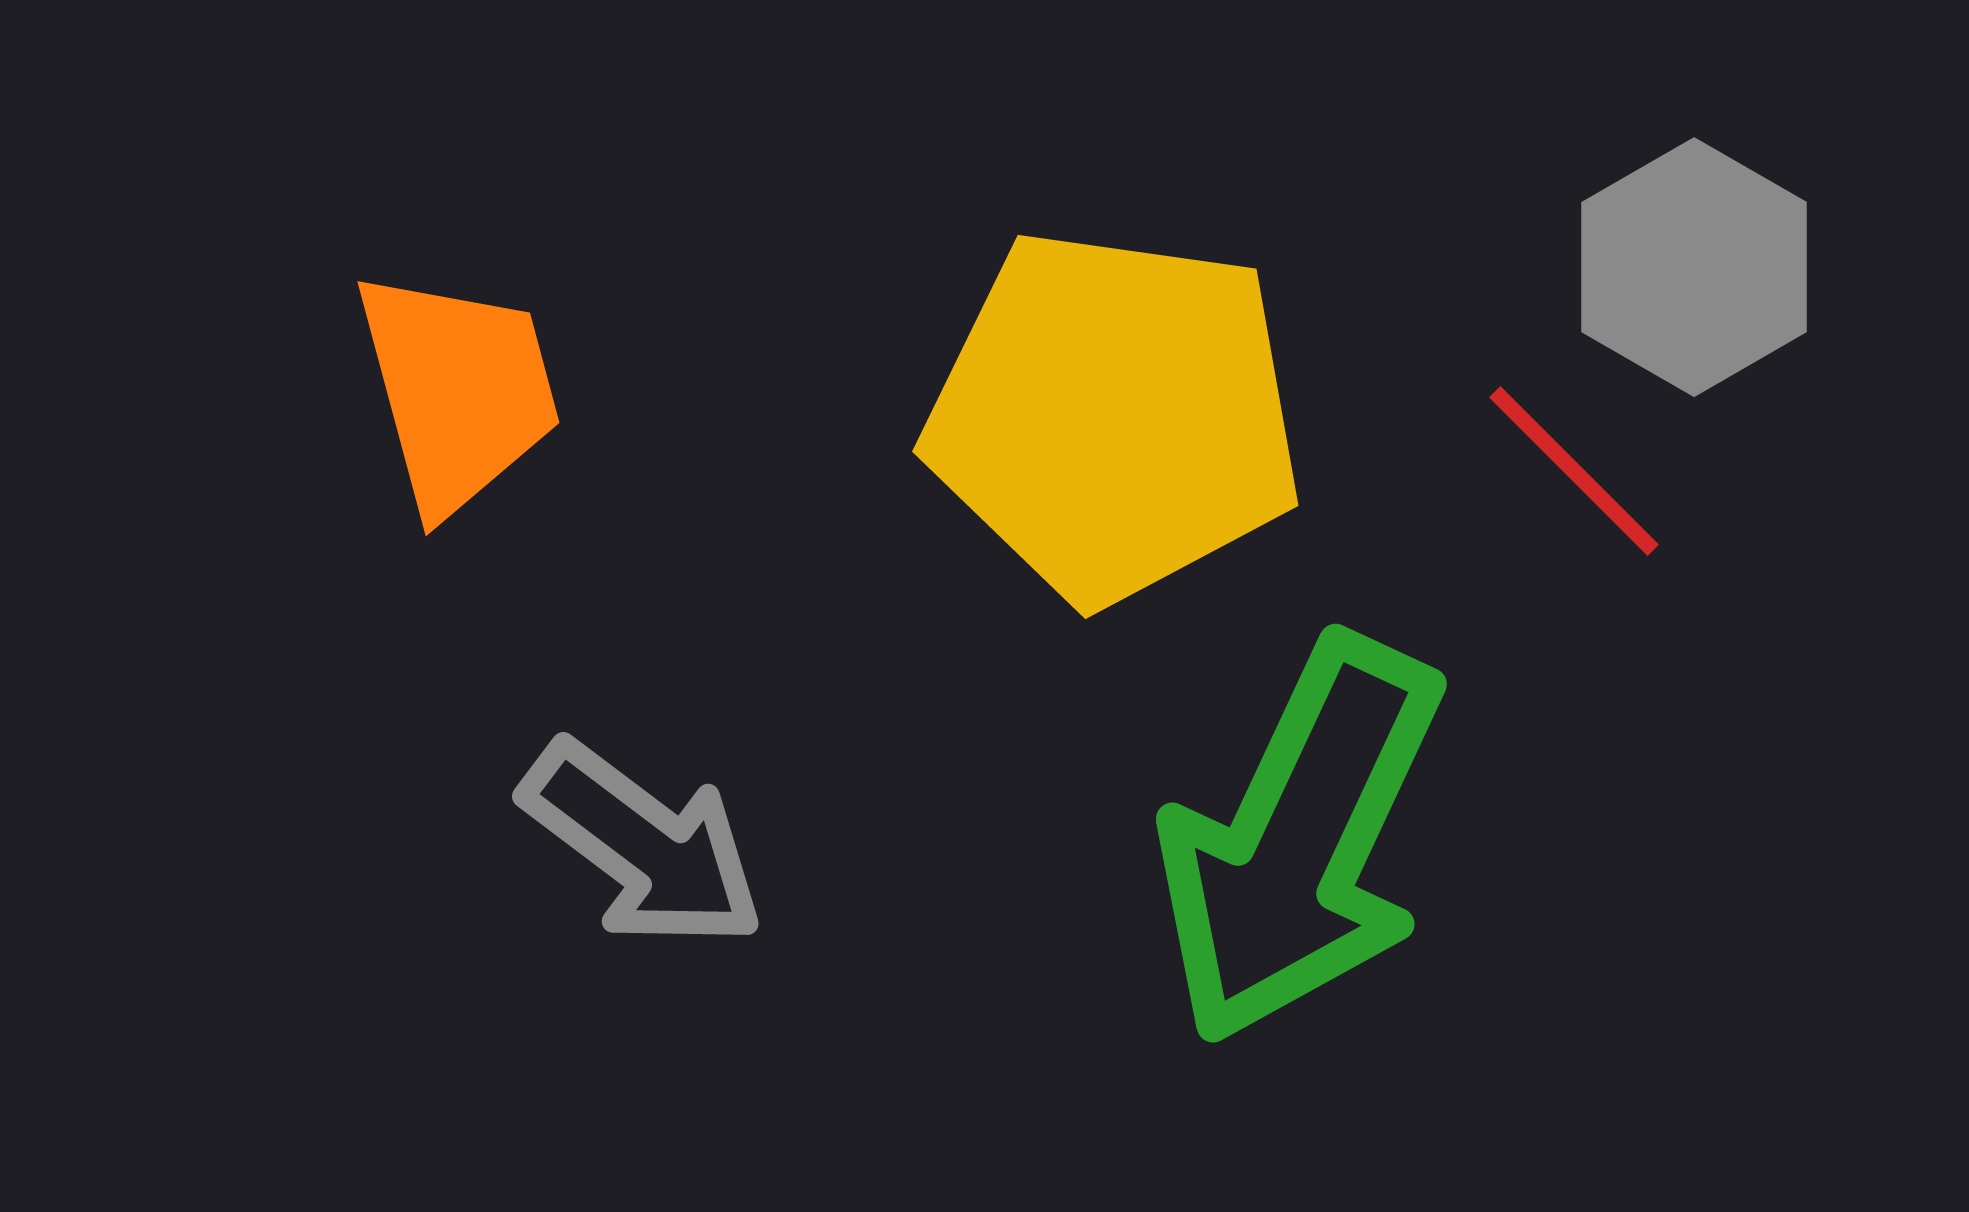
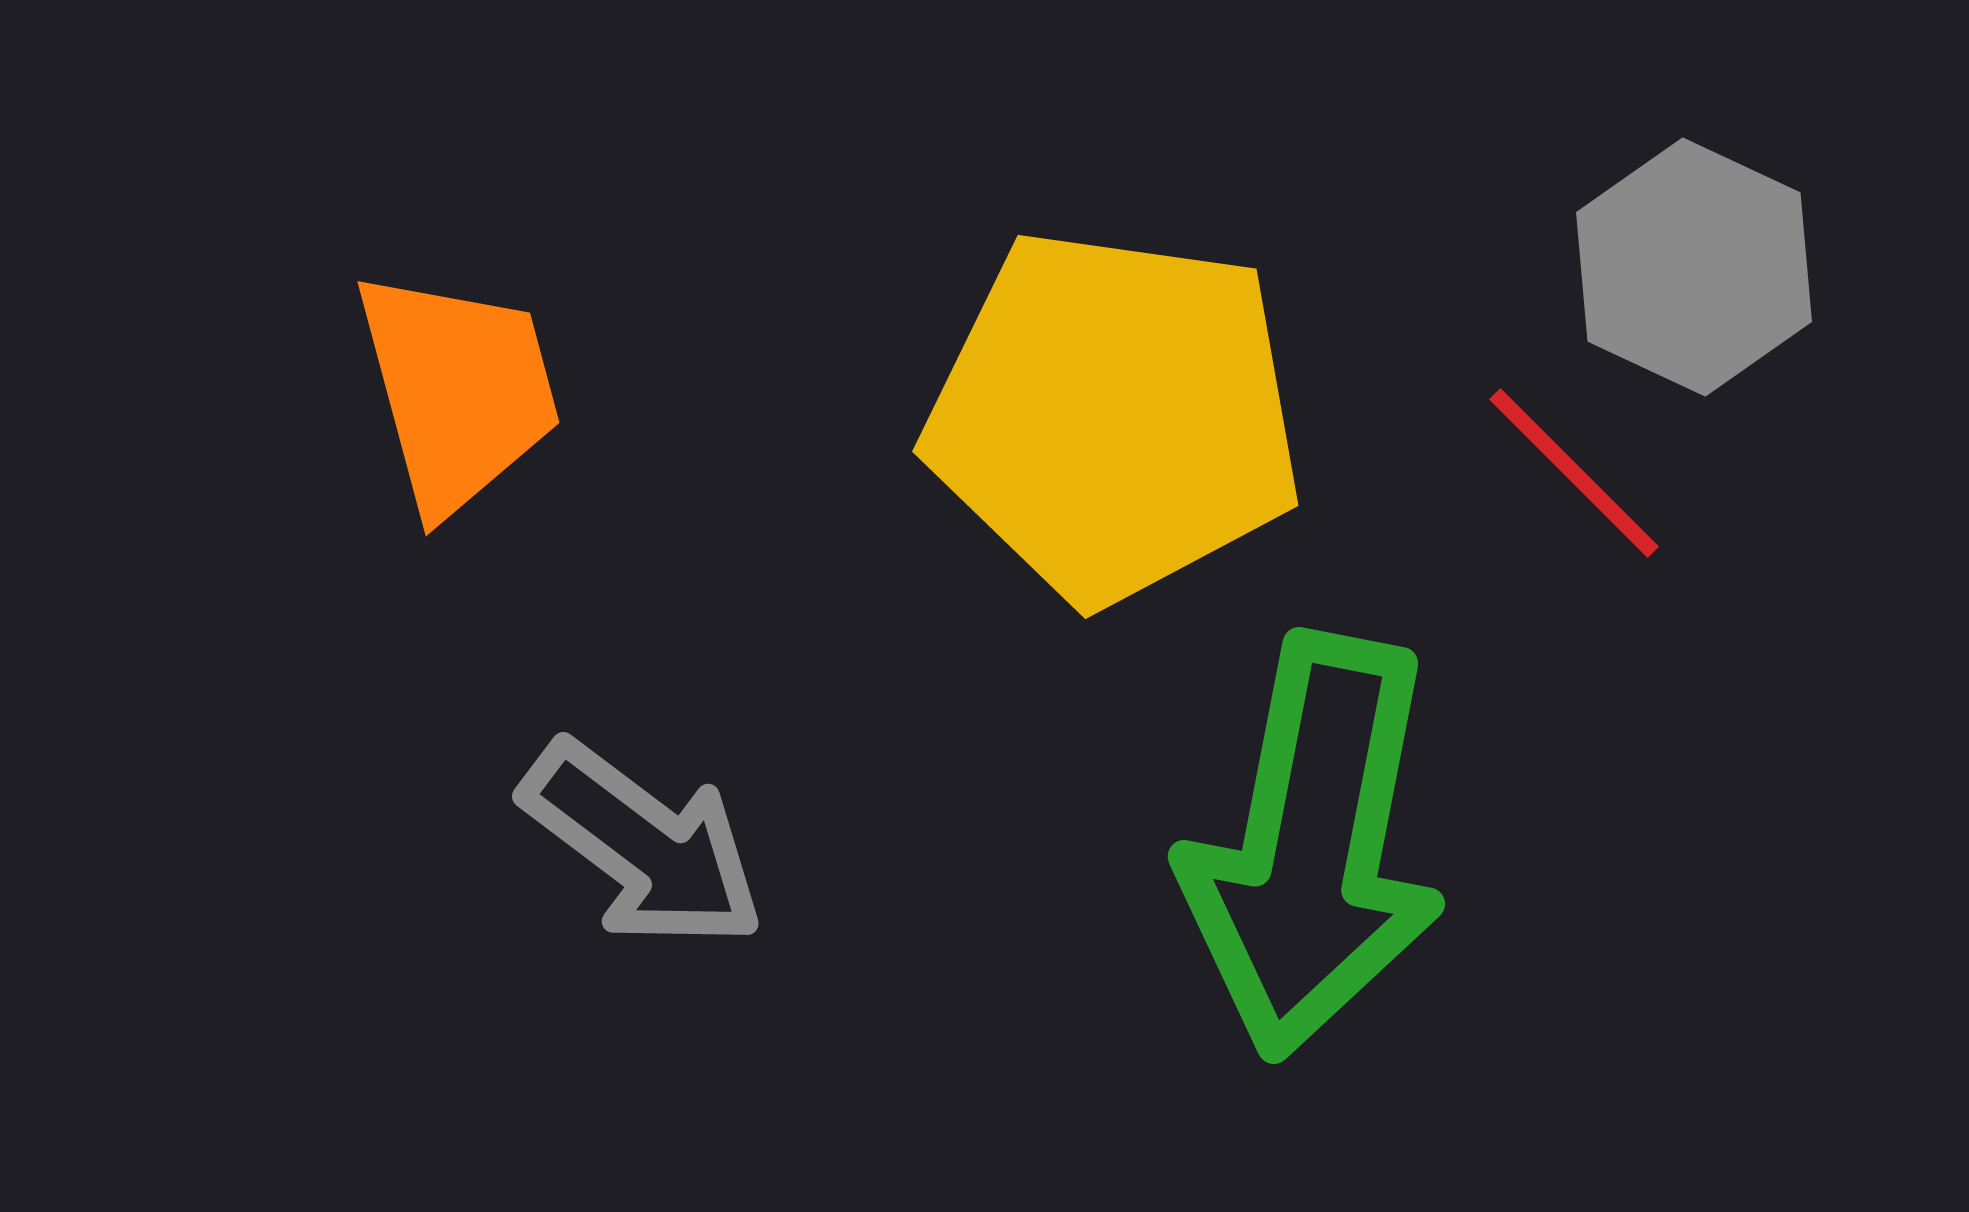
gray hexagon: rotated 5 degrees counterclockwise
red line: moved 2 px down
green arrow: moved 13 px right, 6 px down; rotated 14 degrees counterclockwise
